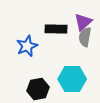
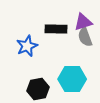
purple triangle: rotated 24 degrees clockwise
gray semicircle: rotated 30 degrees counterclockwise
